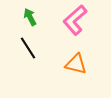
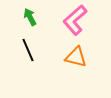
black line: moved 2 px down; rotated 10 degrees clockwise
orange triangle: moved 7 px up
